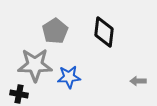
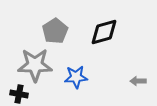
black diamond: rotated 68 degrees clockwise
blue star: moved 7 px right
